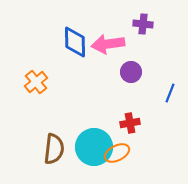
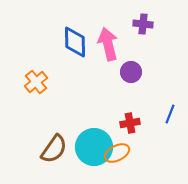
pink arrow: rotated 84 degrees clockwise
blue line: moved 21 px down
brown semicircle: rotated 28 degrees clockwise
